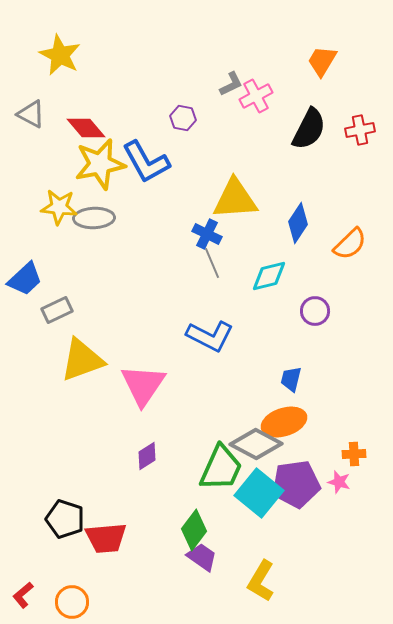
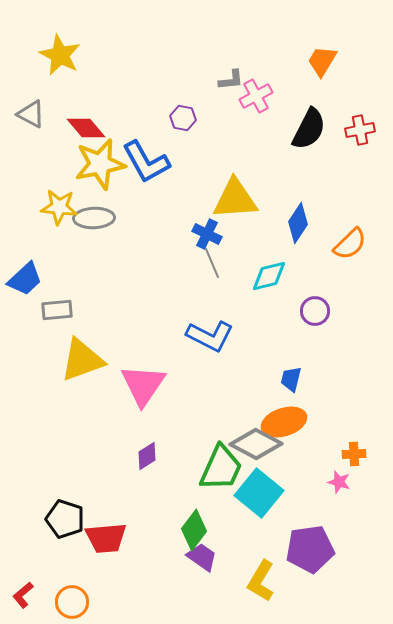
gray L-shape at (231, 84): moved 4 px up; rotated 20 degrees clockwise
gray rectangle at (57, 310): rotated 20 degrees clockwise
purple pentagon at (296, 484): moved 14 px right, 65 px down
